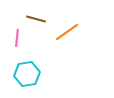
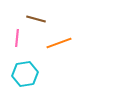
orange line: moved 8 px left, 11 px down; rotated 15 degrees clockwise
cyan hexagon: moved 2 px left
